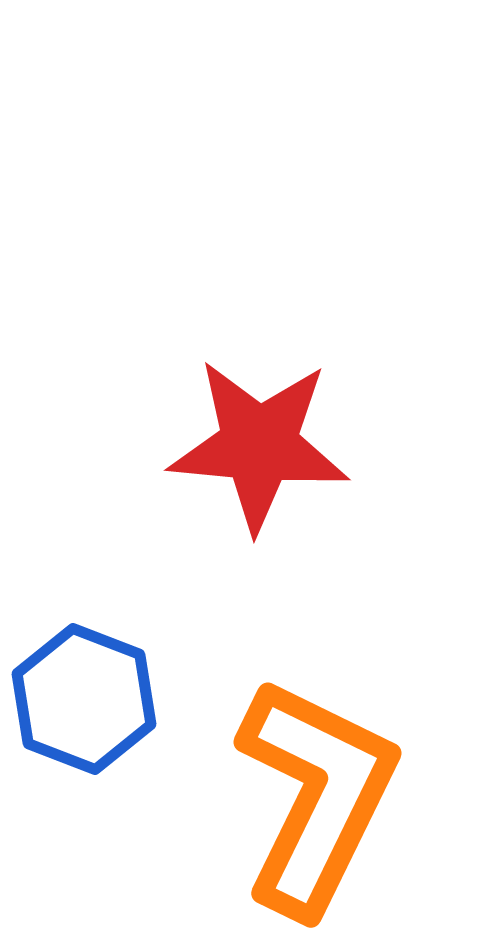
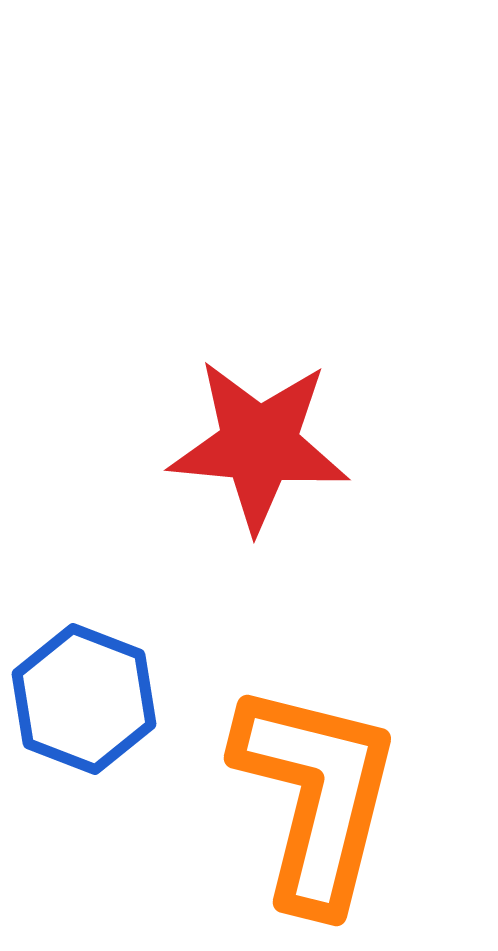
orange L-shape: rotated 12 degrees counterclockwise
